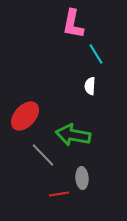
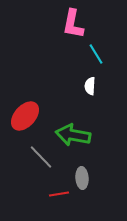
gray line: moved 2 px left, 2 px down
